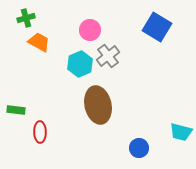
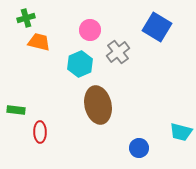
orange trapezoid: rotated 15 degrees counterclockwise
gray cross: moved 10 px right, 4 px up
